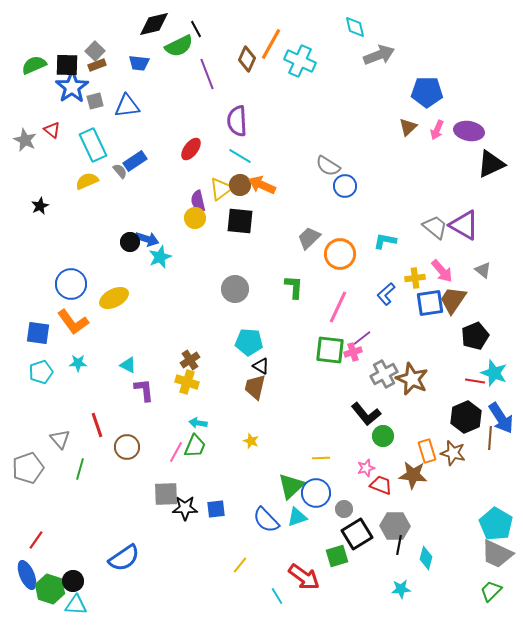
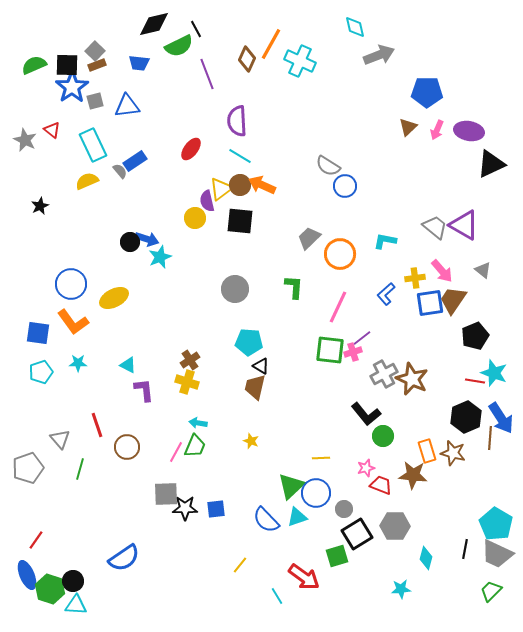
purple semicircle at (198, 201): moved 9 px right
black line at (399, 545): moved 66 px right, 4 px down
